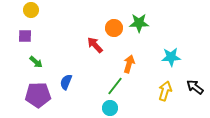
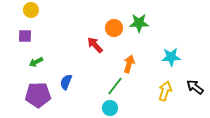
green arrow: rotated 112 degrees clockwise
